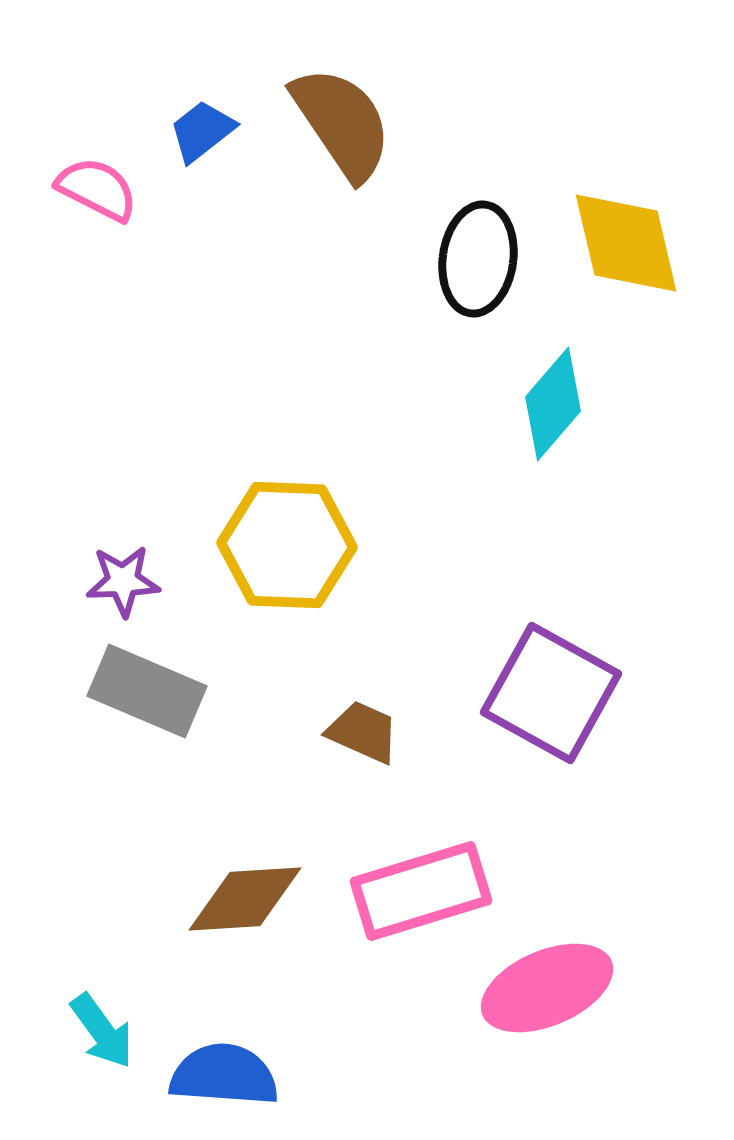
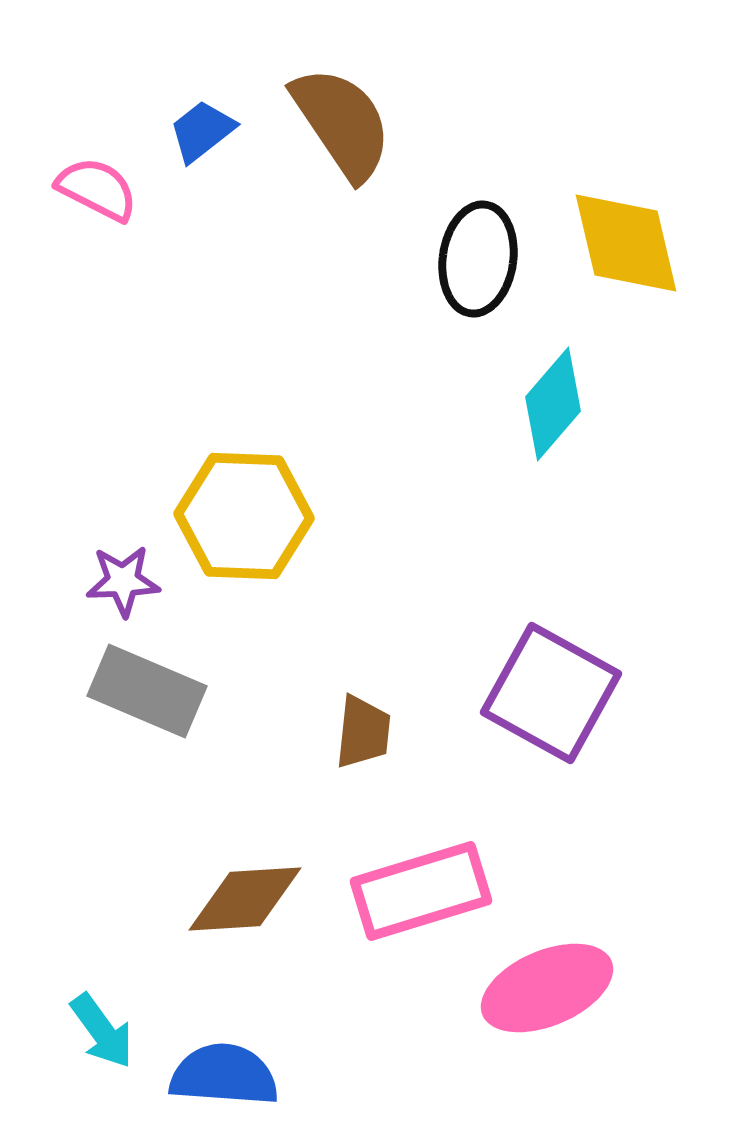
yellow hexagon: moved 43 px left, 29 px up
brown trapezoid: rotated 72 degrees clockwise
